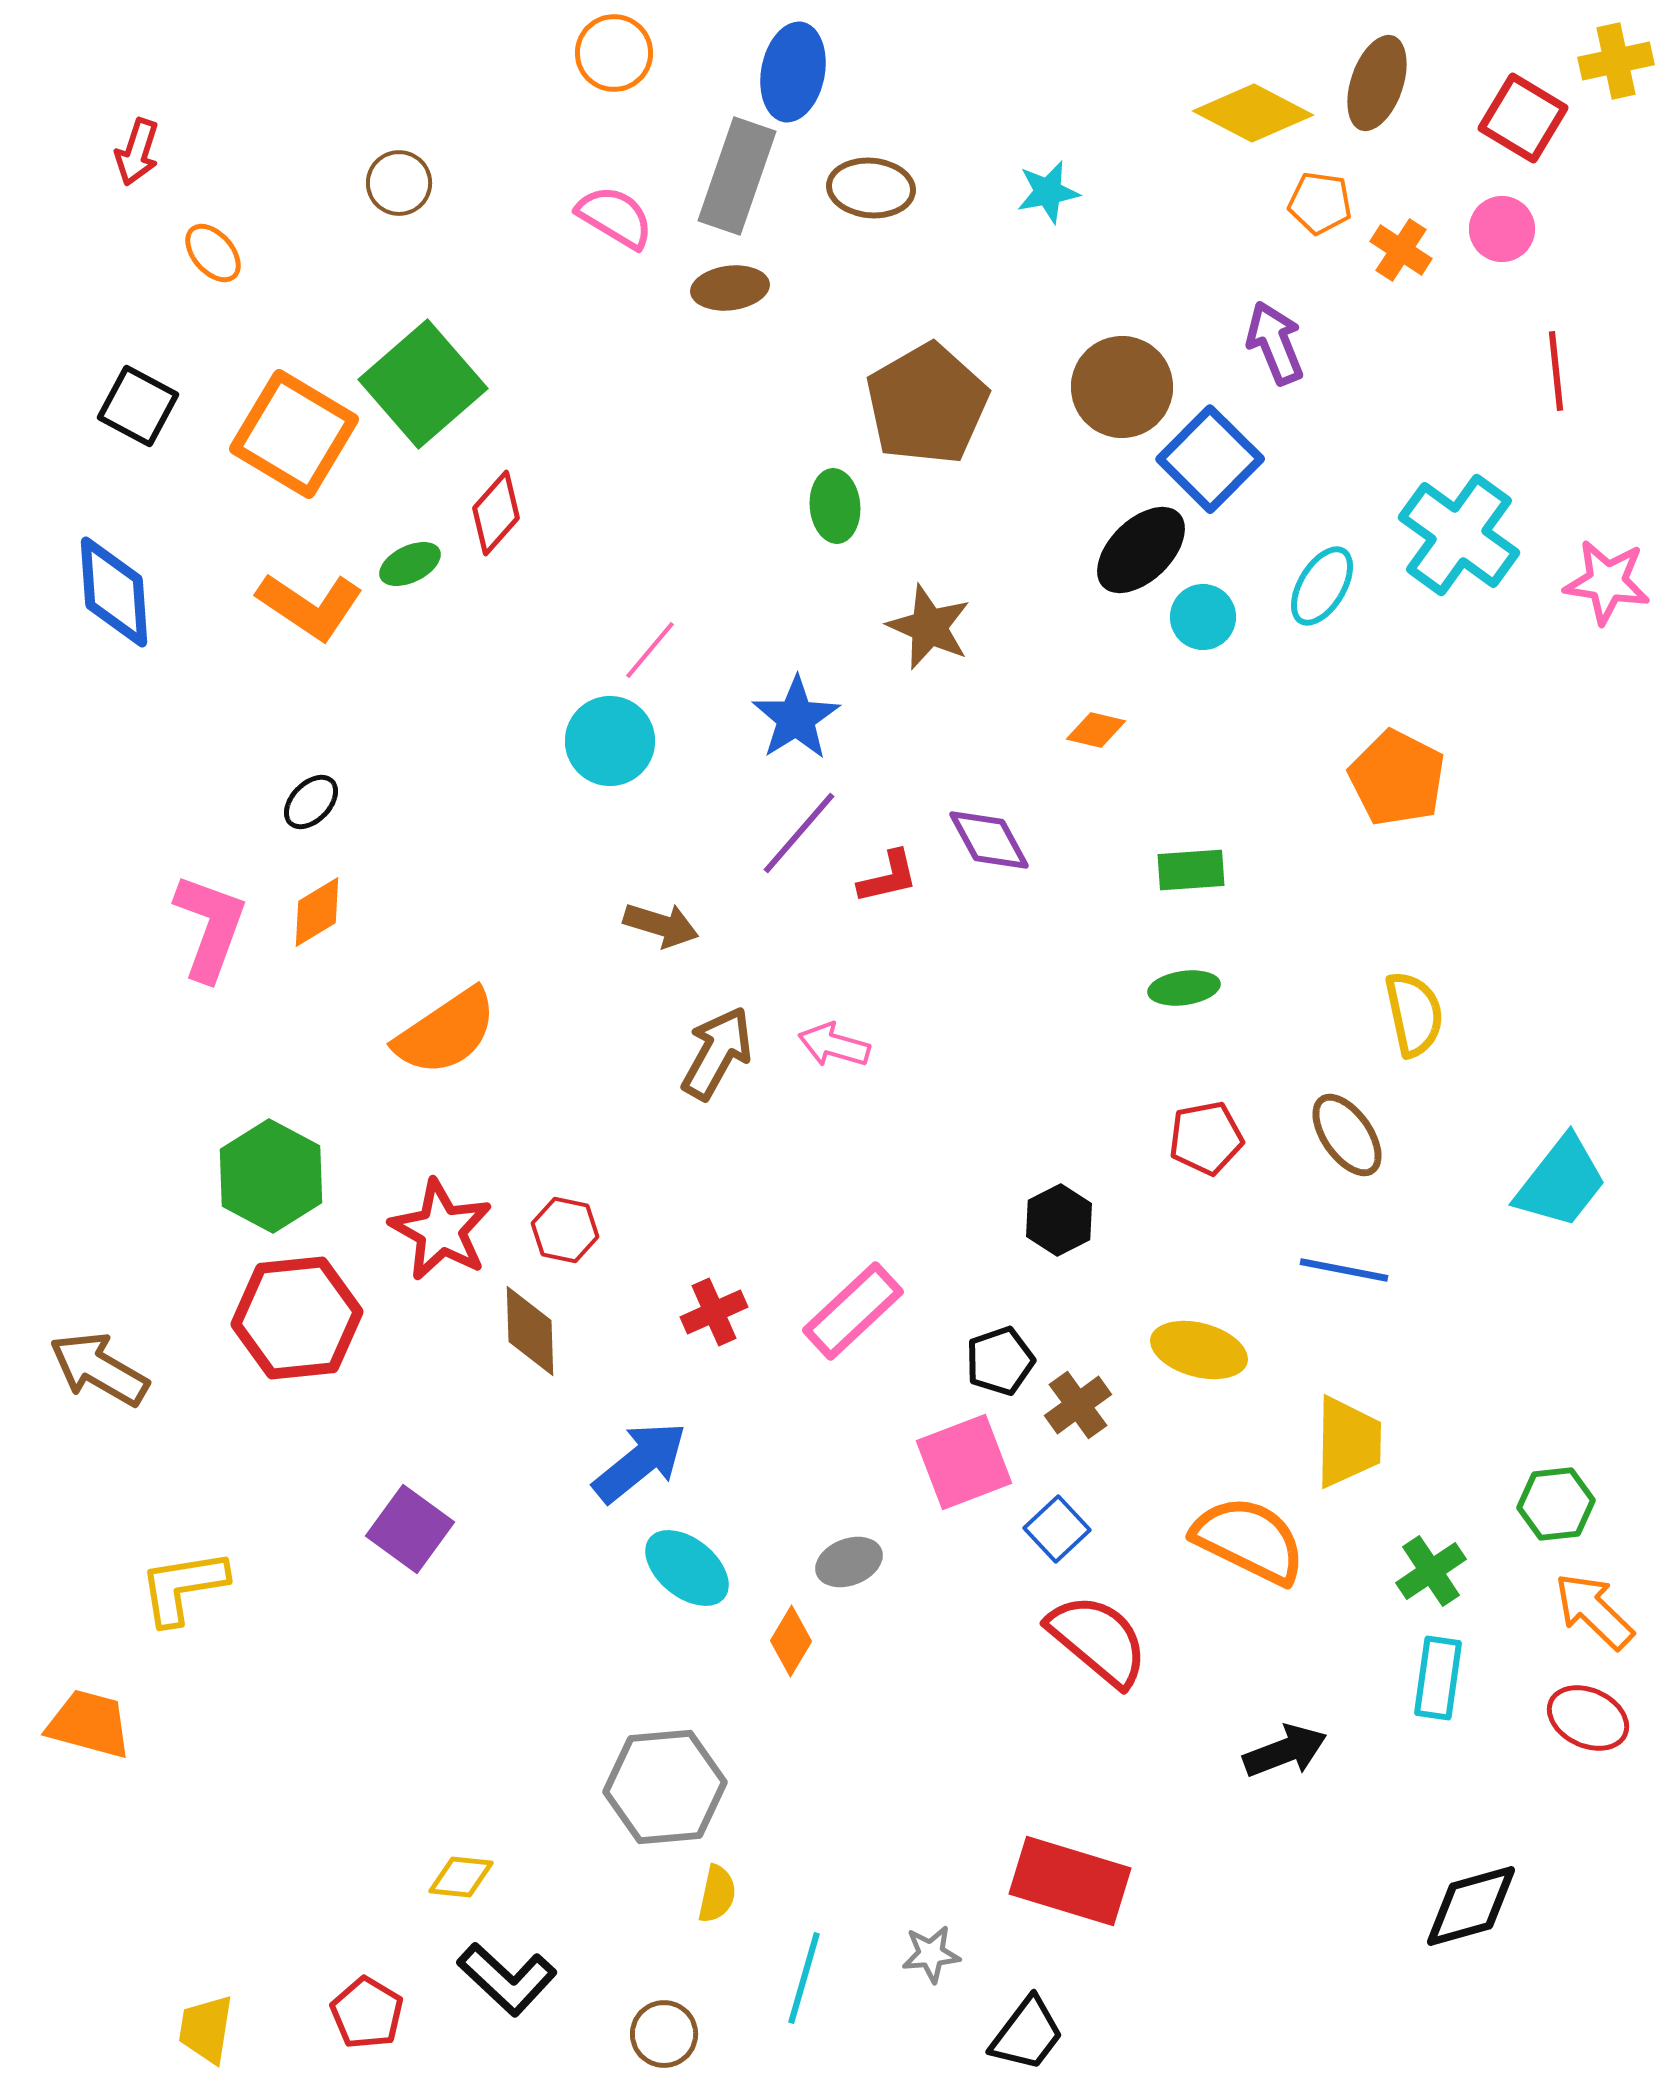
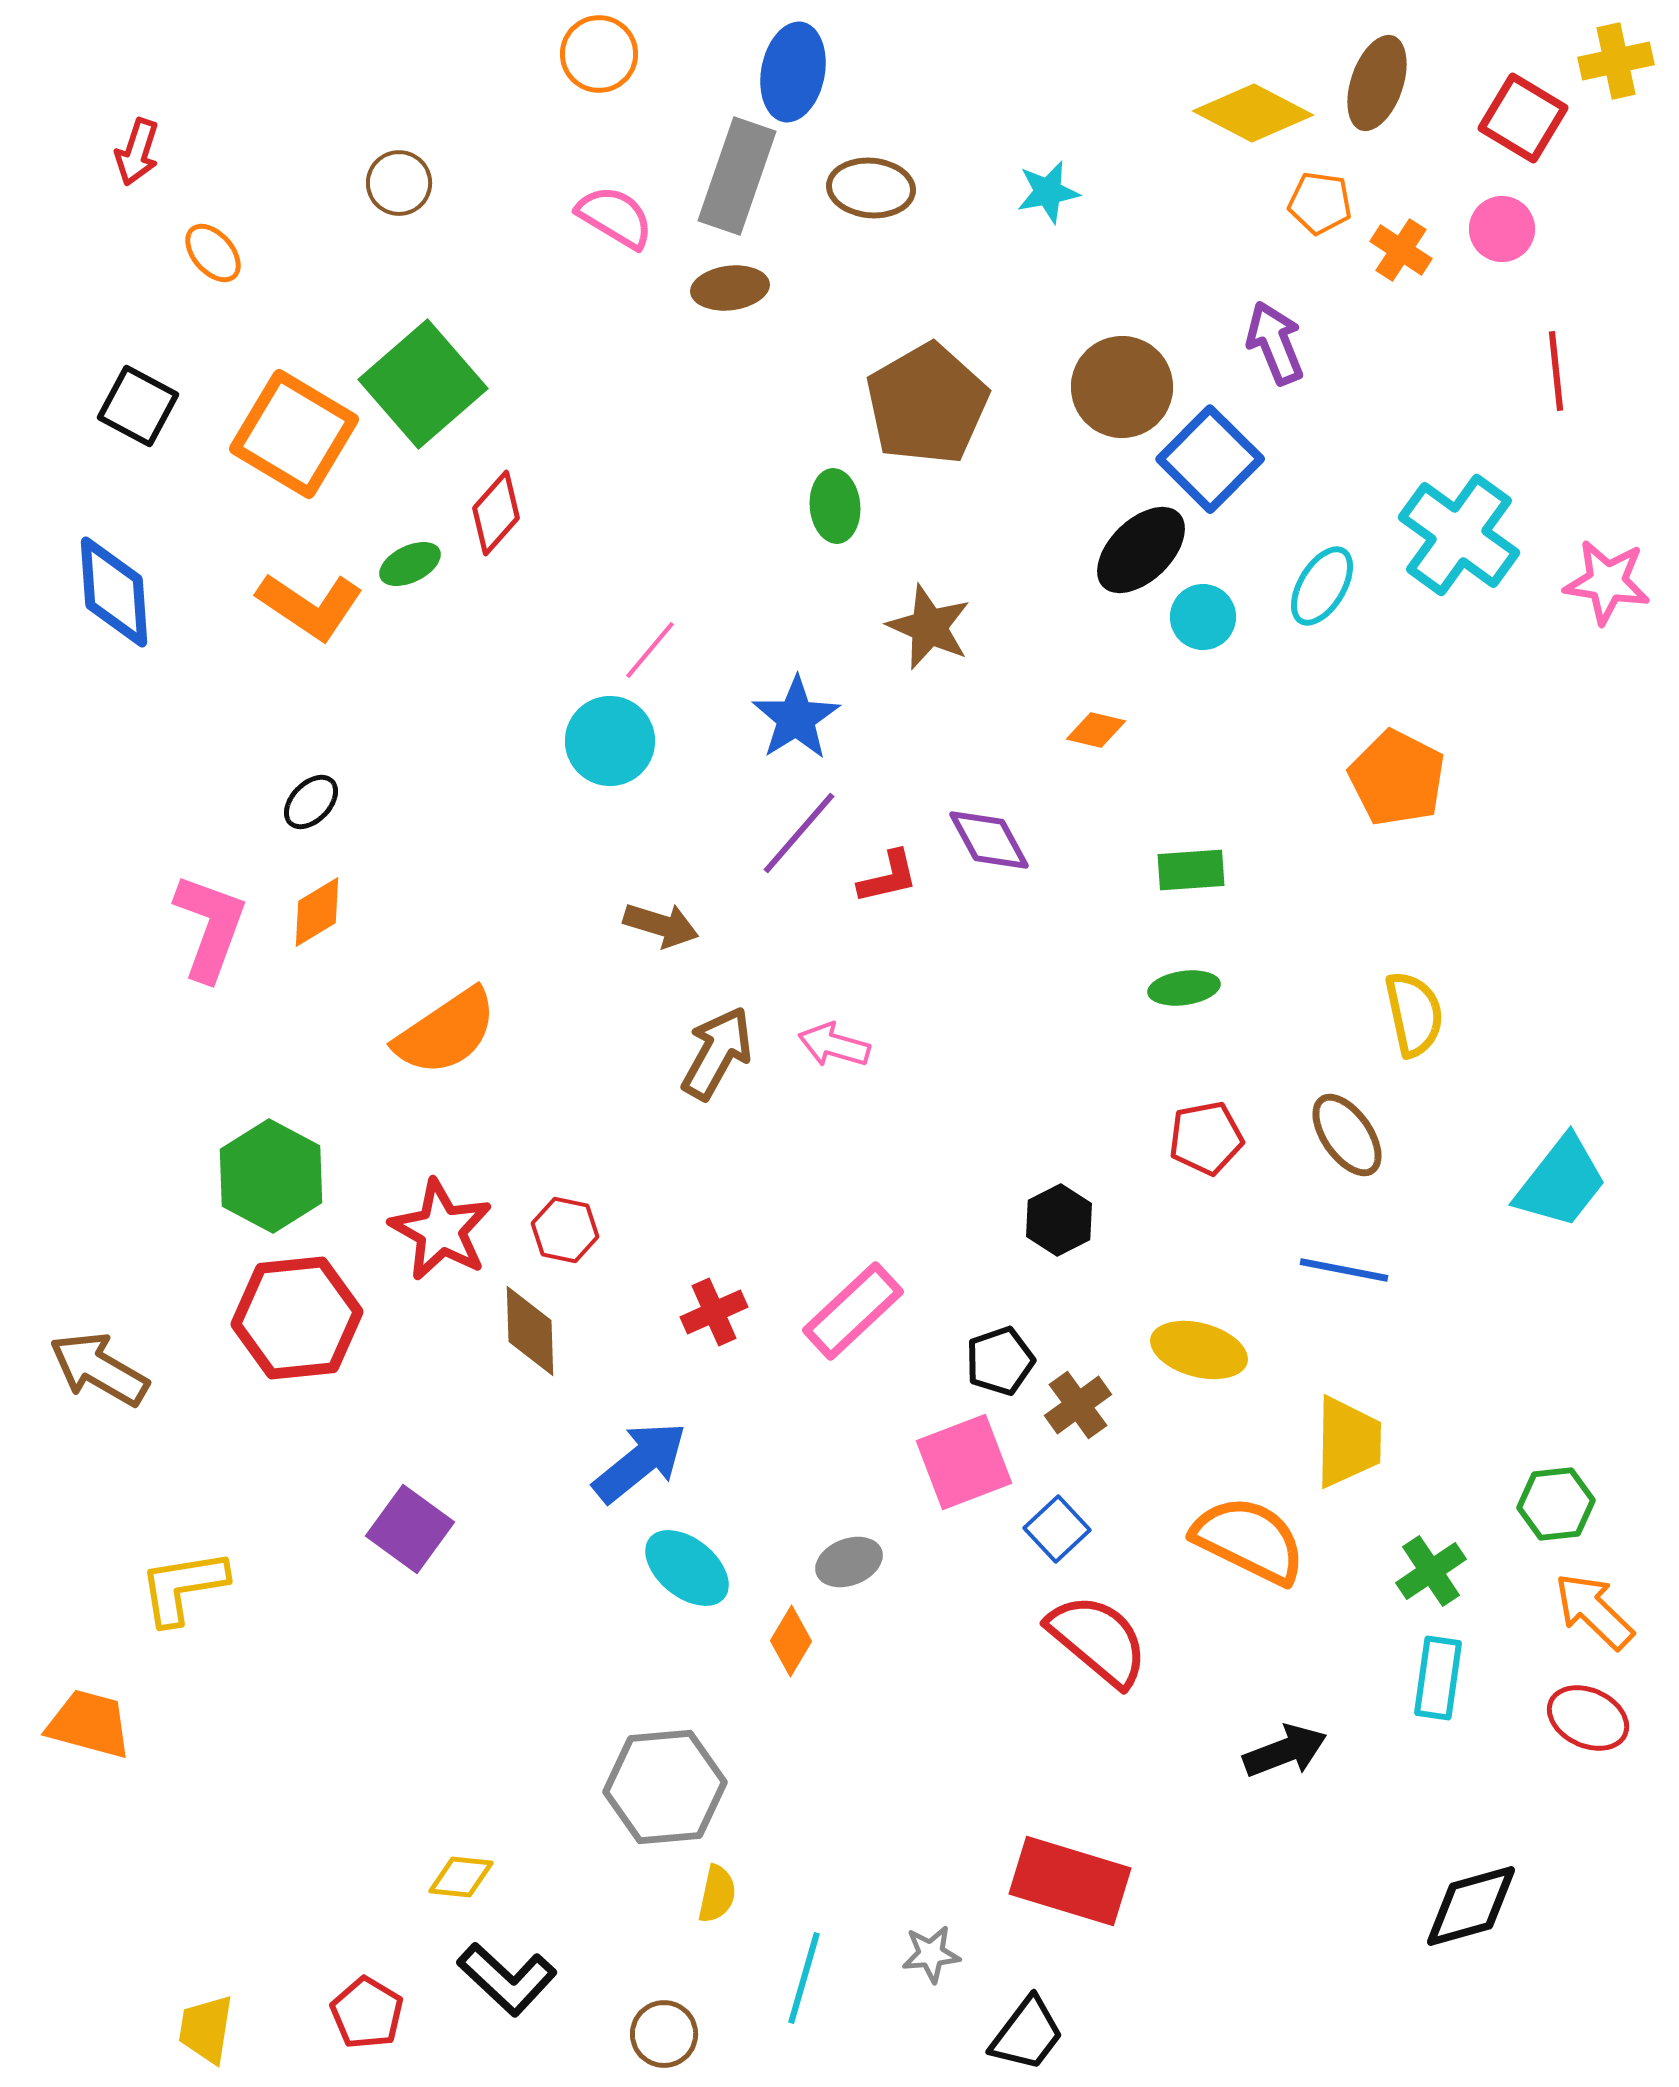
orange circle at (614, 53): moved 15 px left, 1 px down
